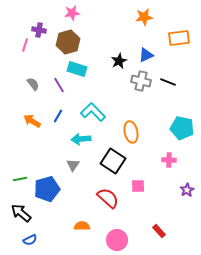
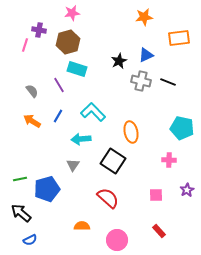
gray semicircle: moved 1 px left, 7 px down
pink square: moved 18 px right, 9 px down
